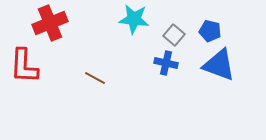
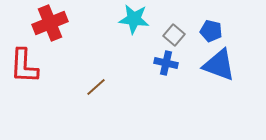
blue pentagon: moved 1 px right
brown line: moved 1 px right, 9 px down; rotated 70 degrees counterclockwise
